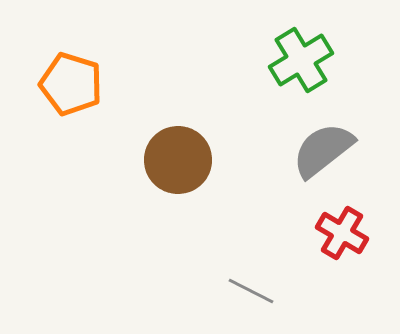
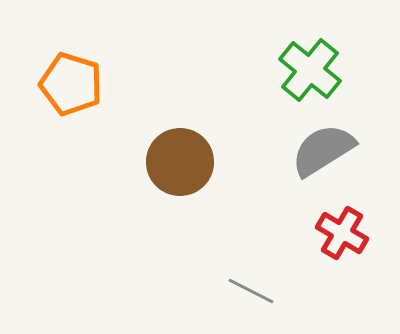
green cross: moved 9 px right, 10 px down; rotated 20 degrees counterclockwise
gray semicircle: rotated 6 degrees clockwise
brown circle: moved 2 px right, 2 px down
